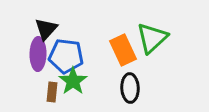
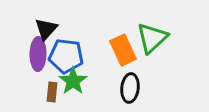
black ellipse: rotated 8 degrees clockwise
